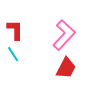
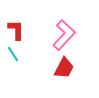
red L-shape: moved 1 px right
red trapezoid: moved 2 px left
